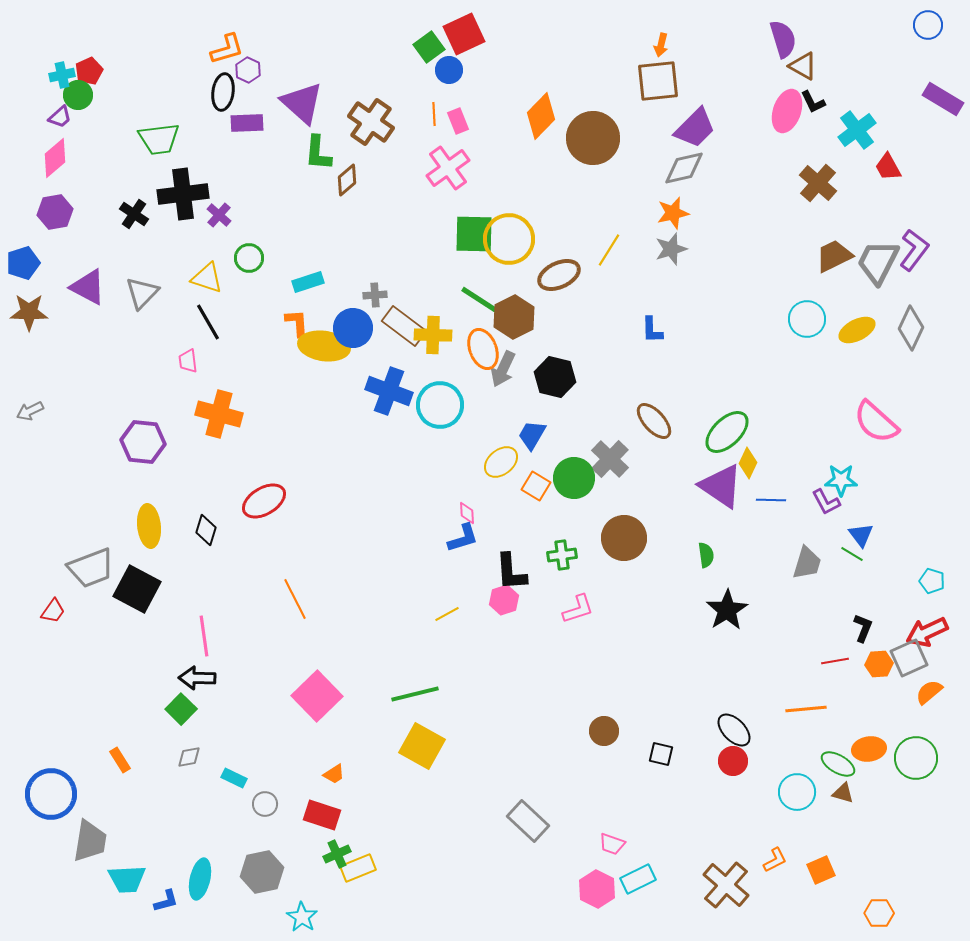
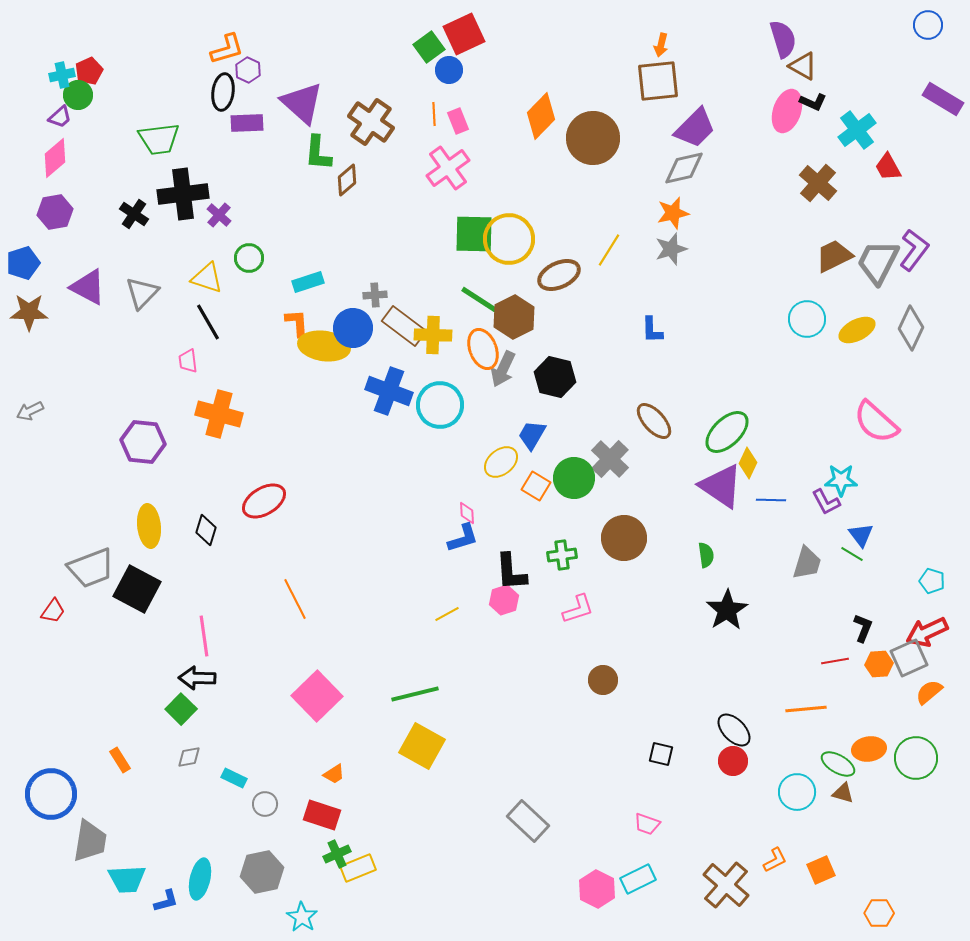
black L-shape at (813, 102): rotated 40 degrees counterclockwise
brown circle at (604, 731): moved 1 px left, 51 px up
pink trapezoid at (612, 844): moved 35 px right, 20 px up
